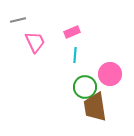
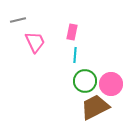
pink rectangle: rotated 56 degrees counterclockwise
pink circle: moved 1 px right, 10 px down
green circle: moved 6 px up
brown trapezoid: rotated 72 degrees clockwise
